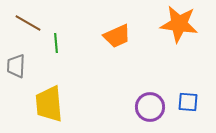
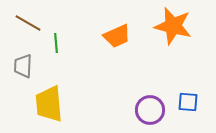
orange star: moved 6 px left, 2 px down; rotated 6 degrees clockwise
gray trapezoid: moved 7 px right
purple circle: moved 3 px down
